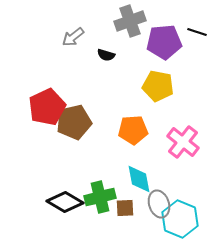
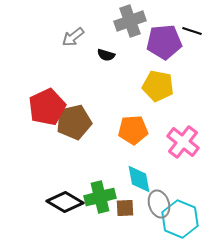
black line: moved 5 px left, 1 px up
